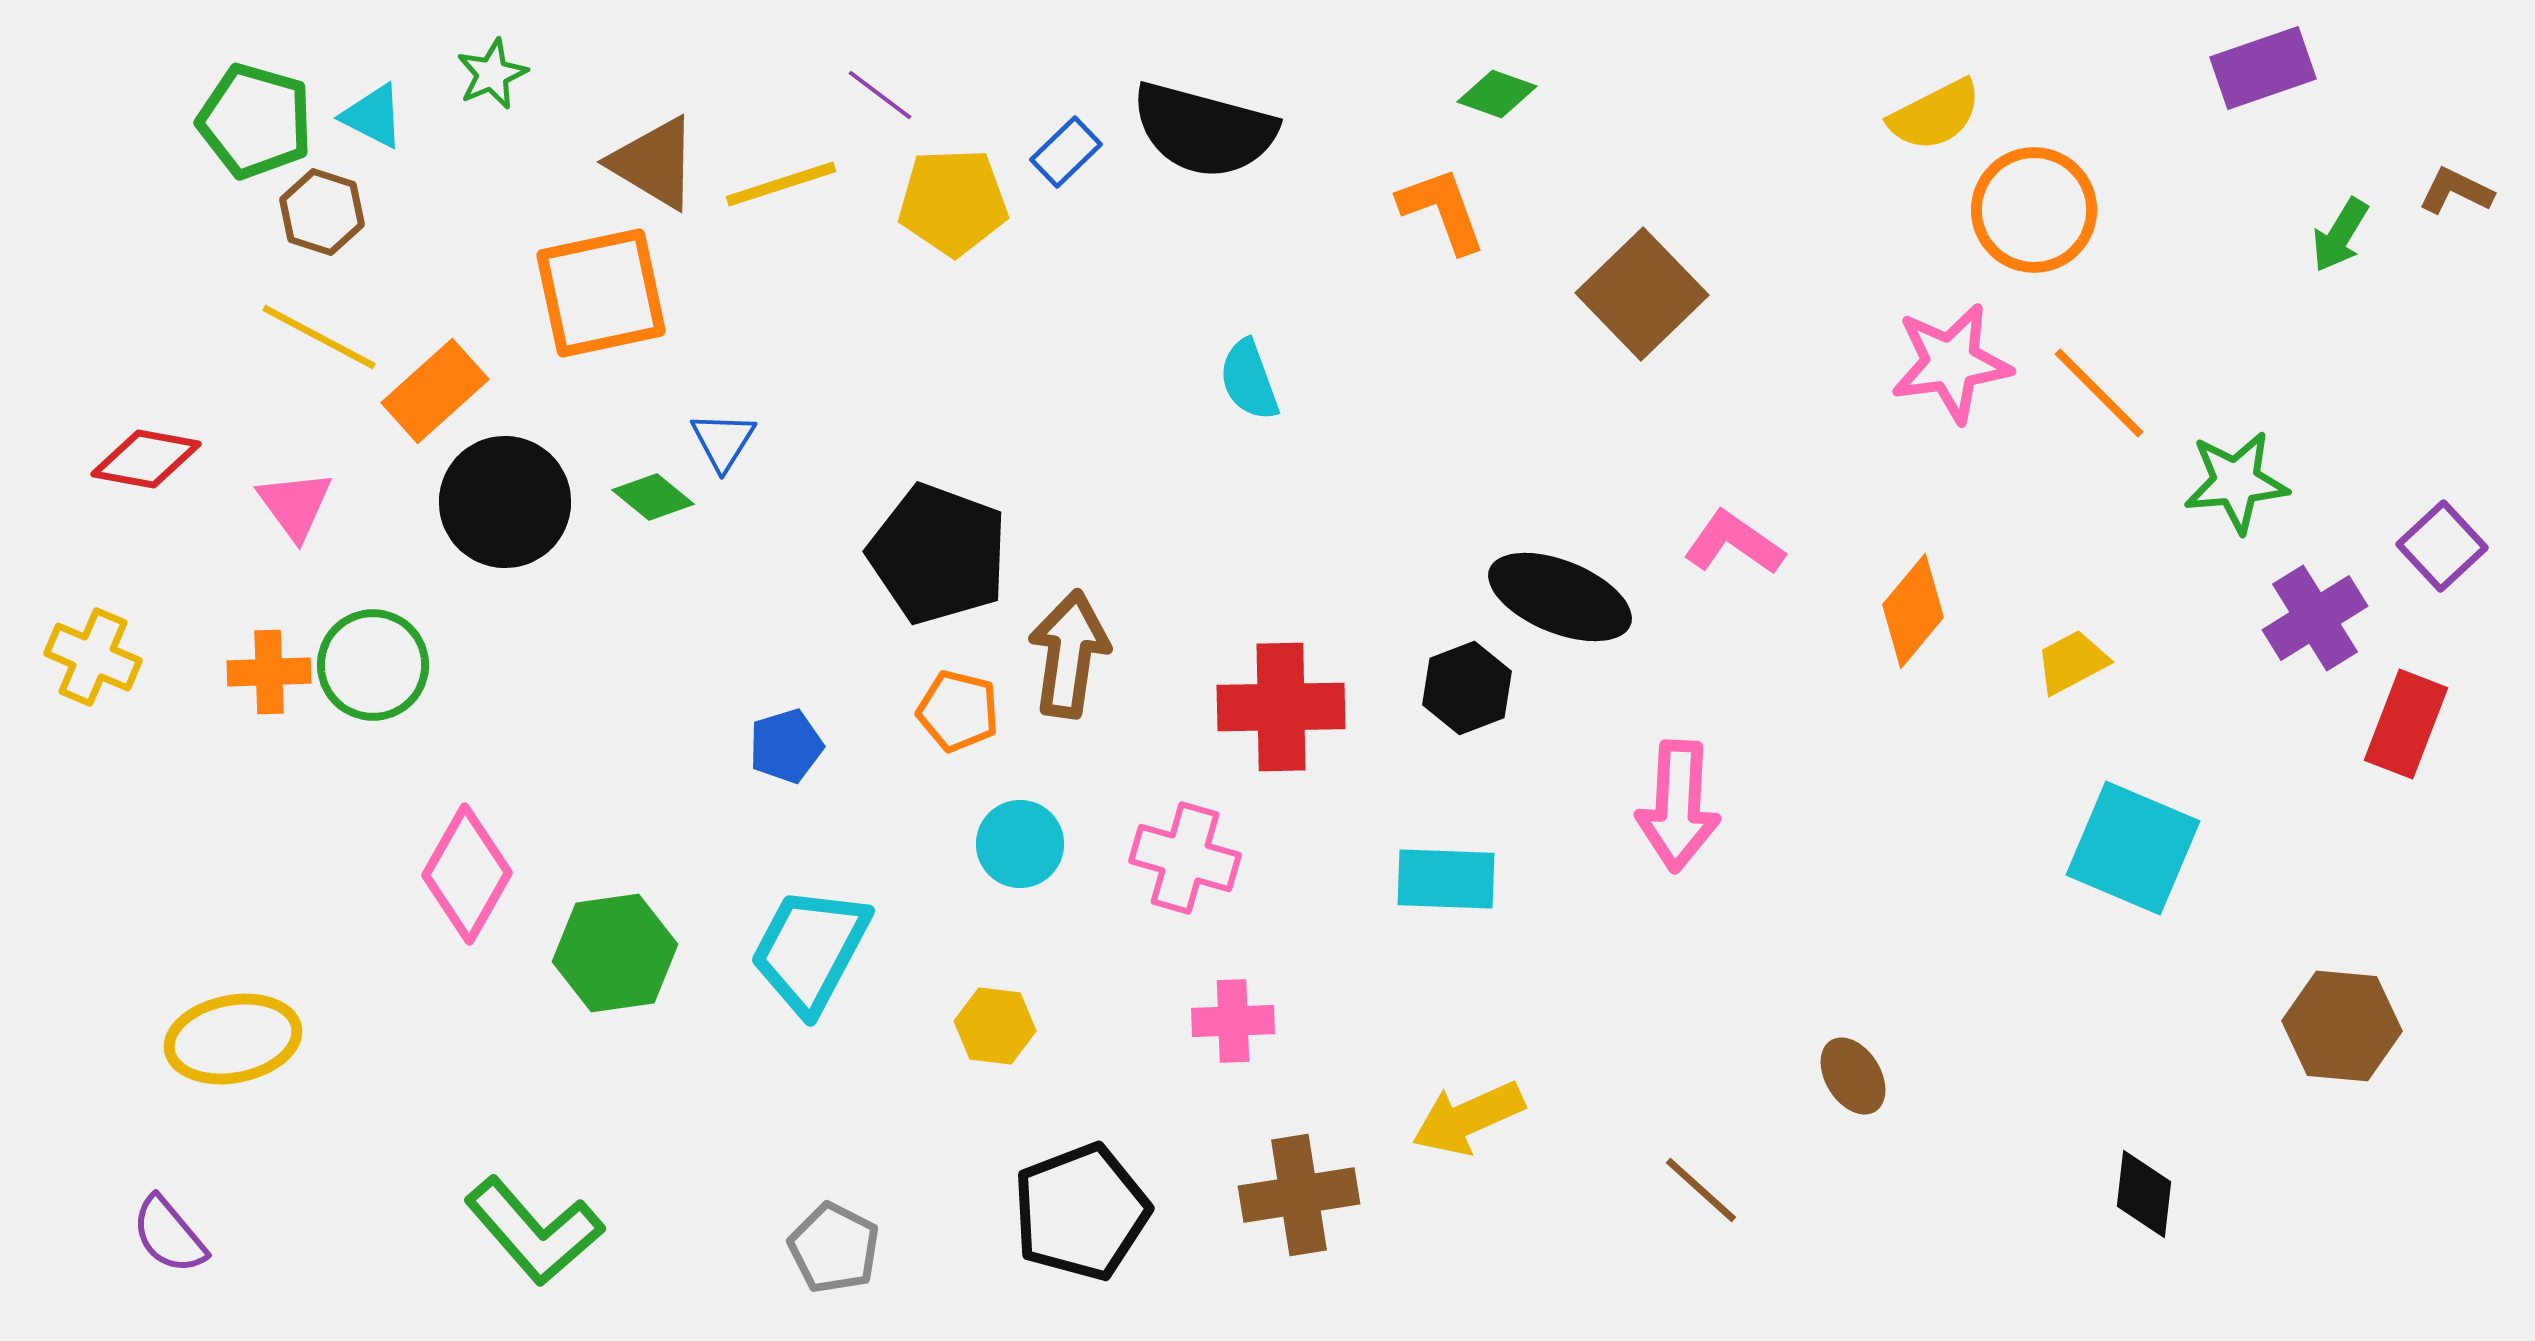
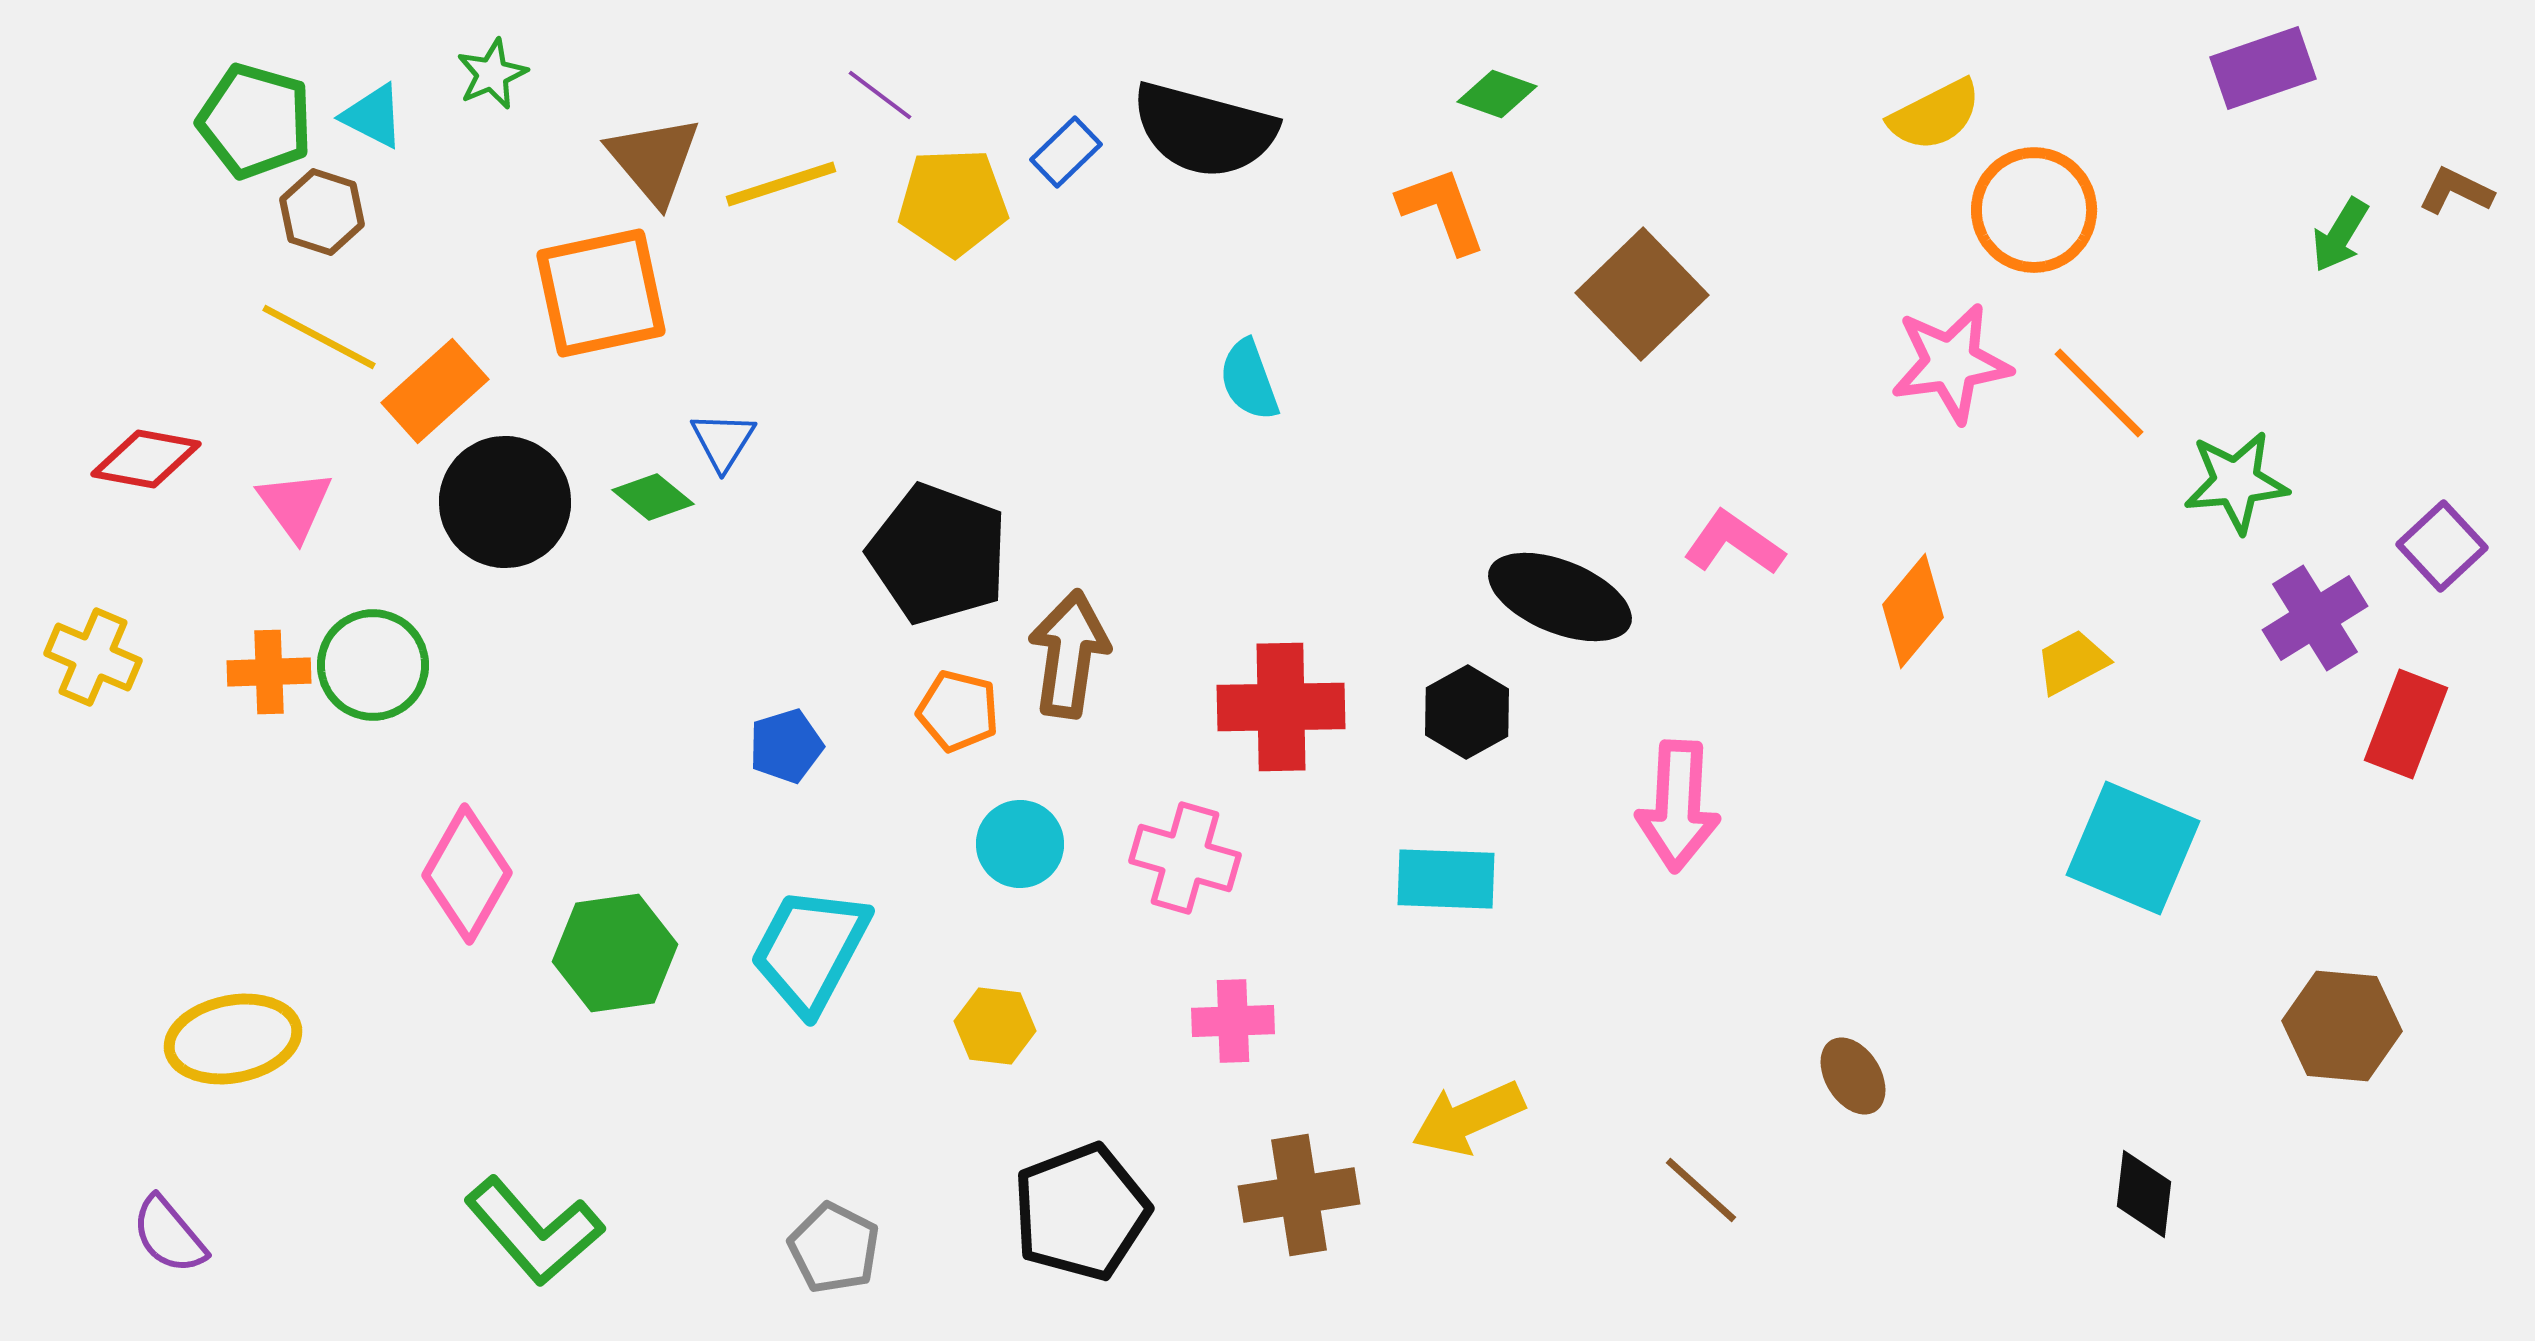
brown triangle at (654, 163): moved 3 px up; rotated 19 degrees clockwise
black hexagon at (1467, 688): moved 24 px down; rotated 8 degrees counterclockwise
